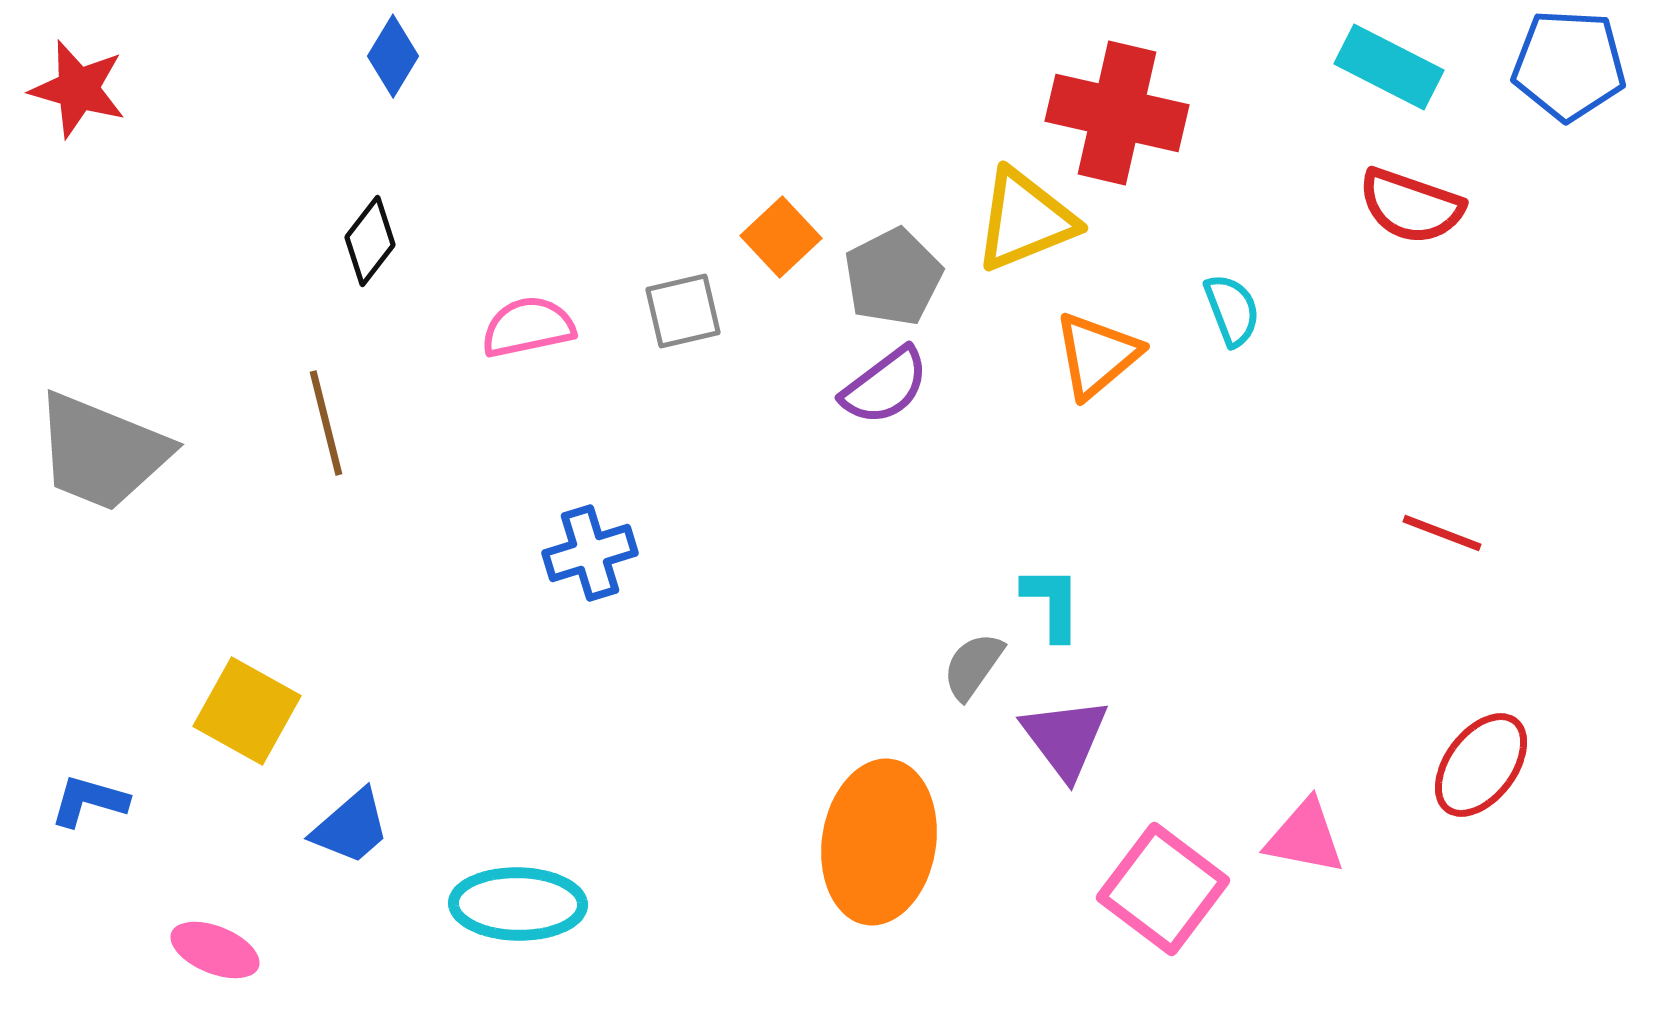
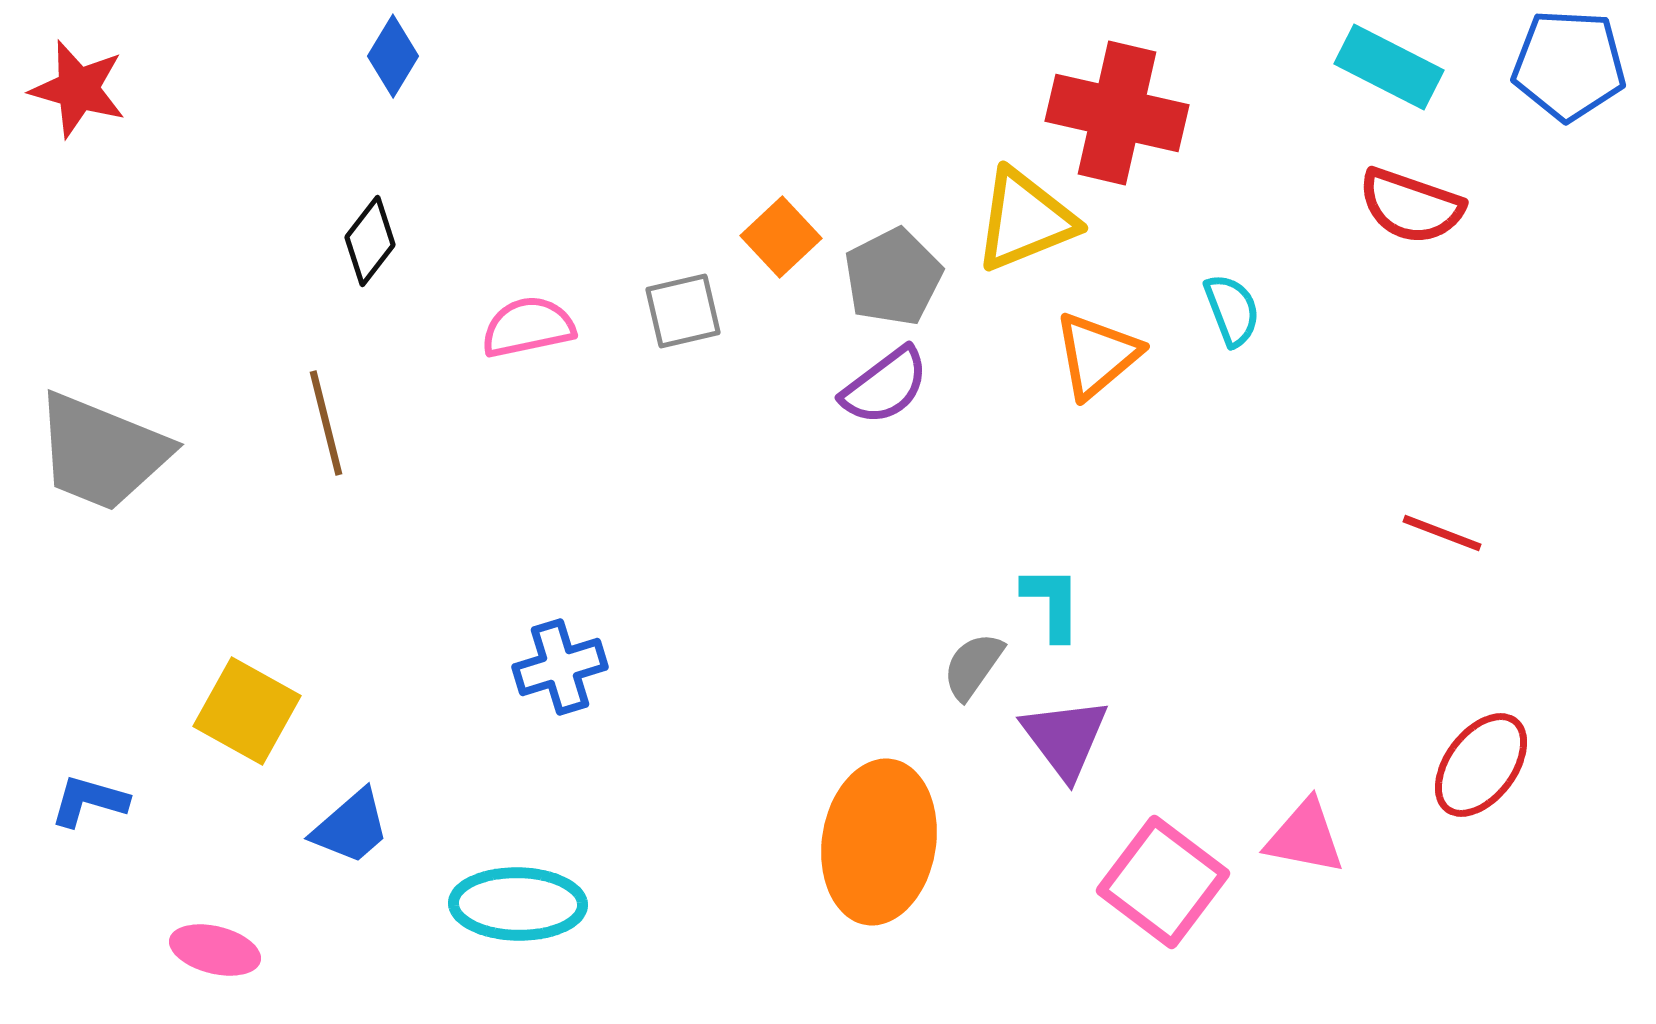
blue cross: moved 30 px left, 114 px down
pink square: moved 7 px up
pink ellipse: rotated 8 degrees counterclockwise
